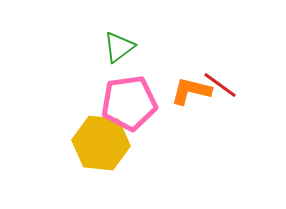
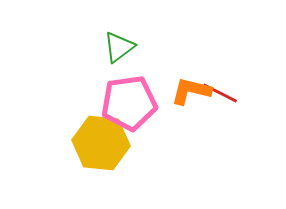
red line: moved 8 px down; rotated 9 degrees counterclockwise
